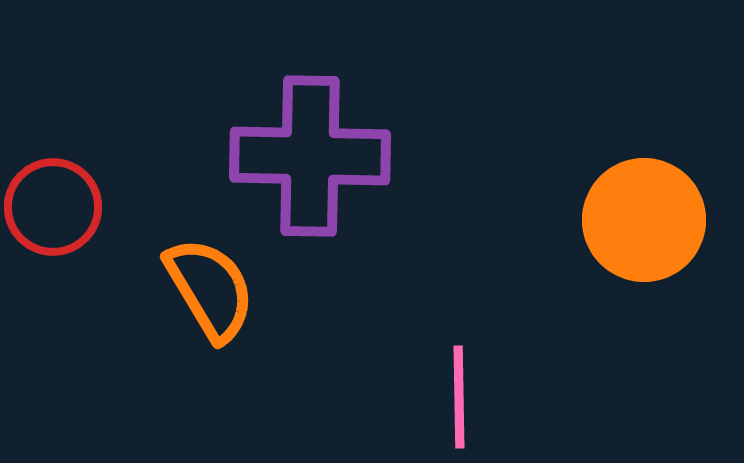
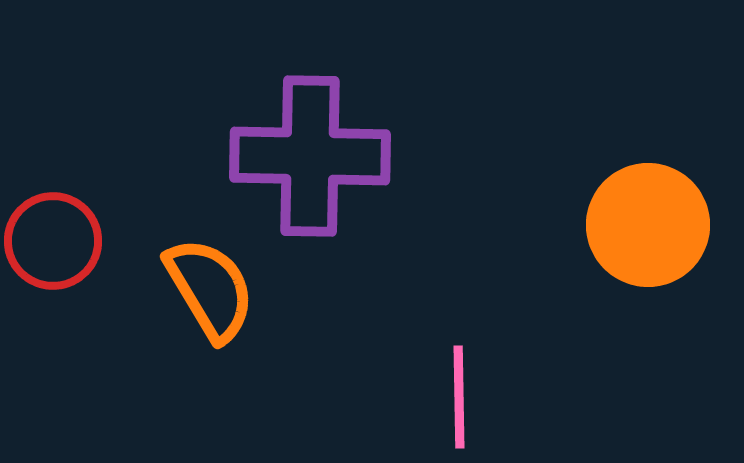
red circle: moved 34 px down
orange circle: moved 4 px right, 5 px down
